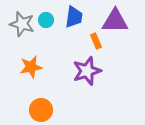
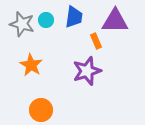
orange star: moved 2 px up; rotated 30 degrees counterclockwise
